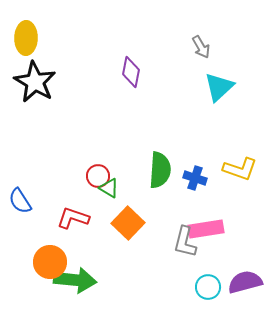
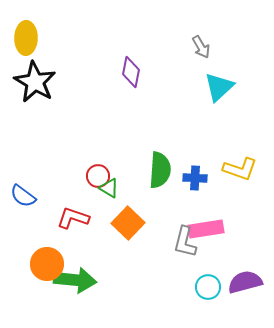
blue cross: rotated 15 degrees counterclockwise
blue semicircle: moved 3 px right, 5 px up; rotated 20 degrees counterclockwise
orange circle: moved 3 px left, 2 px down
